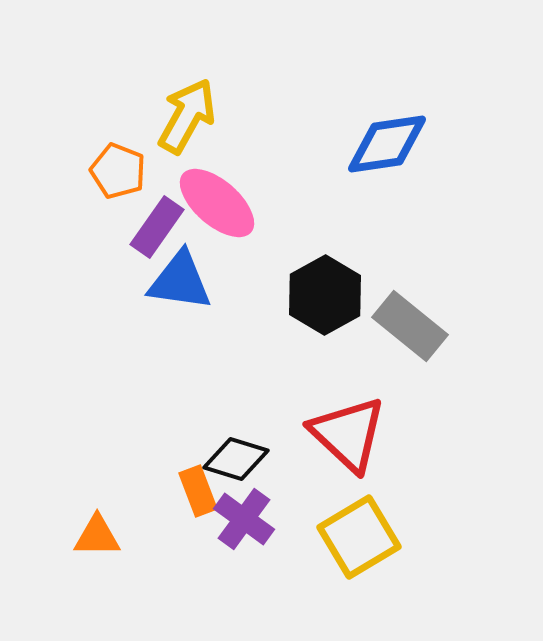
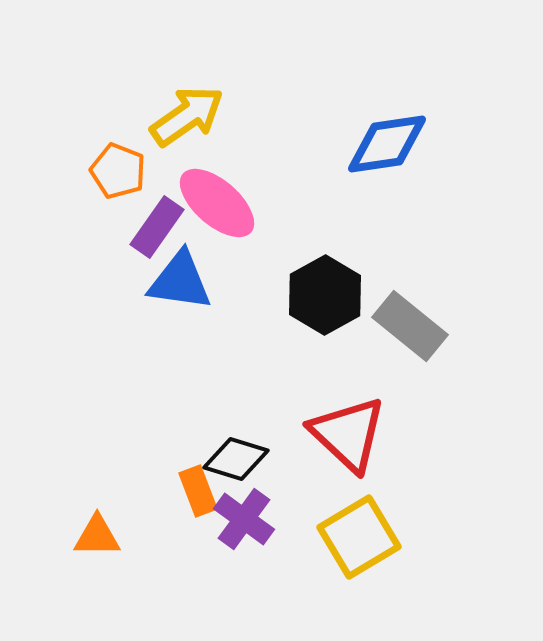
yellow arrow: rotated 26 degrees clockwise
